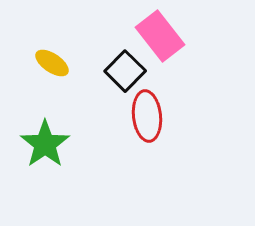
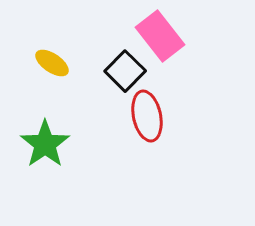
red ellipse: rotated 6 degrees counterclockwise
